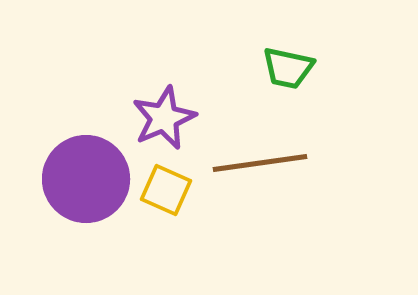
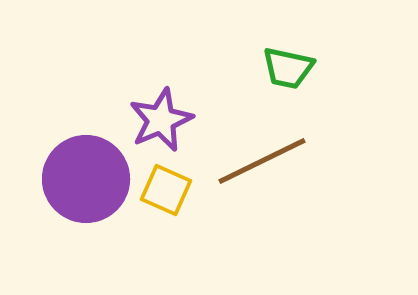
purple star: moved 3 px left, 2 px down
brown line: moved 2 px right, 2 px up; rotated 18 degrees counterclockwise
